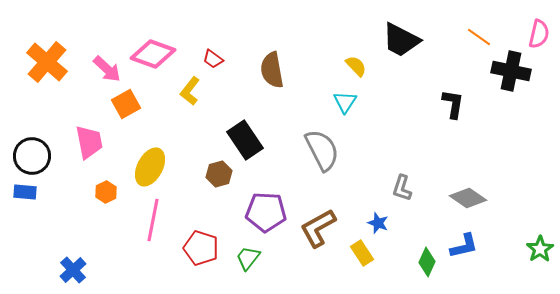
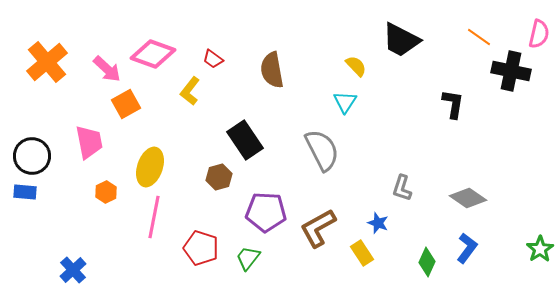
orange cross: rotated 9 degrees clockwise
yellow ellipse: rotated 9 degrees counterclockwise
brown hexagon: moved 3 px down
pink line: moved 1 px right, 3 px up
blue L-shape: moved 3 px right, 2 px down; rotated 40 degrees counterclockwise
